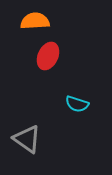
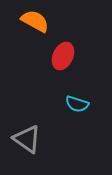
orange semicircle: rotated 32 degrees clockwise
red ellipse: moved 15 px right
